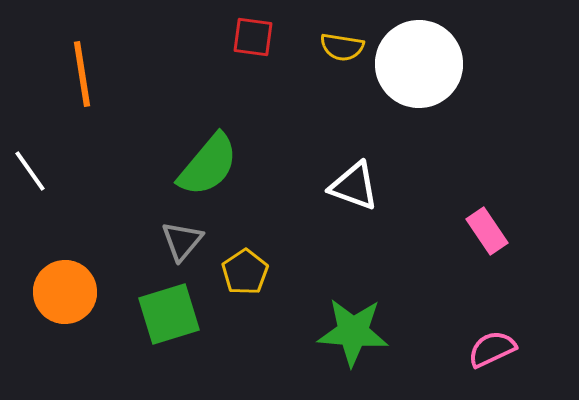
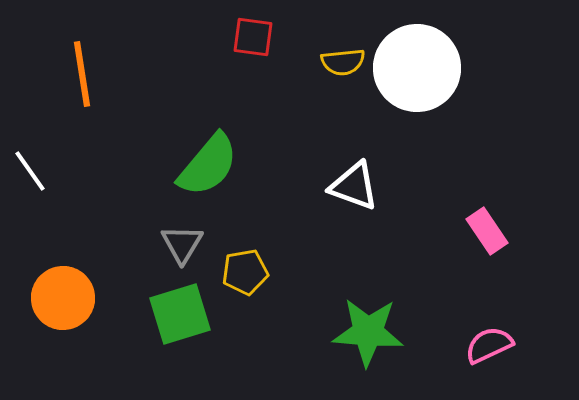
yellow semicircle: moved 1 px right, 15 px down; rotated 15 degrees counterclockwise
white circle: moved 2 px left, 4 px down
gray triangle: moved 3 px down; rotated 9 degrees counterclockwise
yellow pentagon: rotated 24 degrees clockwise
orange circle: moved 2 px left, 6 px down
green square: moved 11 px right
green star: moved 15 px right
pink semicircle: moved 3 px left, 4 px up
